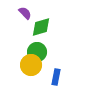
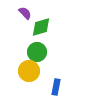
yellow circle: moved 2 px left, 6 px down
blue rectangle: moved 10 px down
